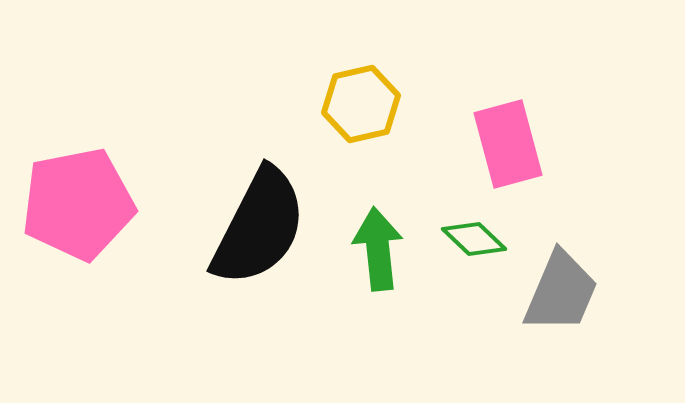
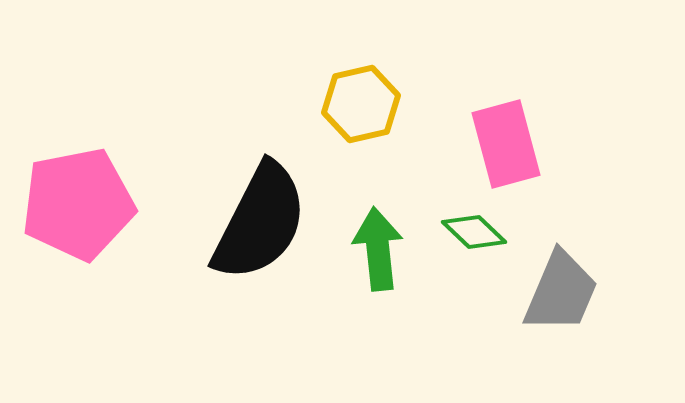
pink rectangle: moved 2 px left
black semicircle: moved 1 px right, 5 px up
green diamond: moved 7 px up
